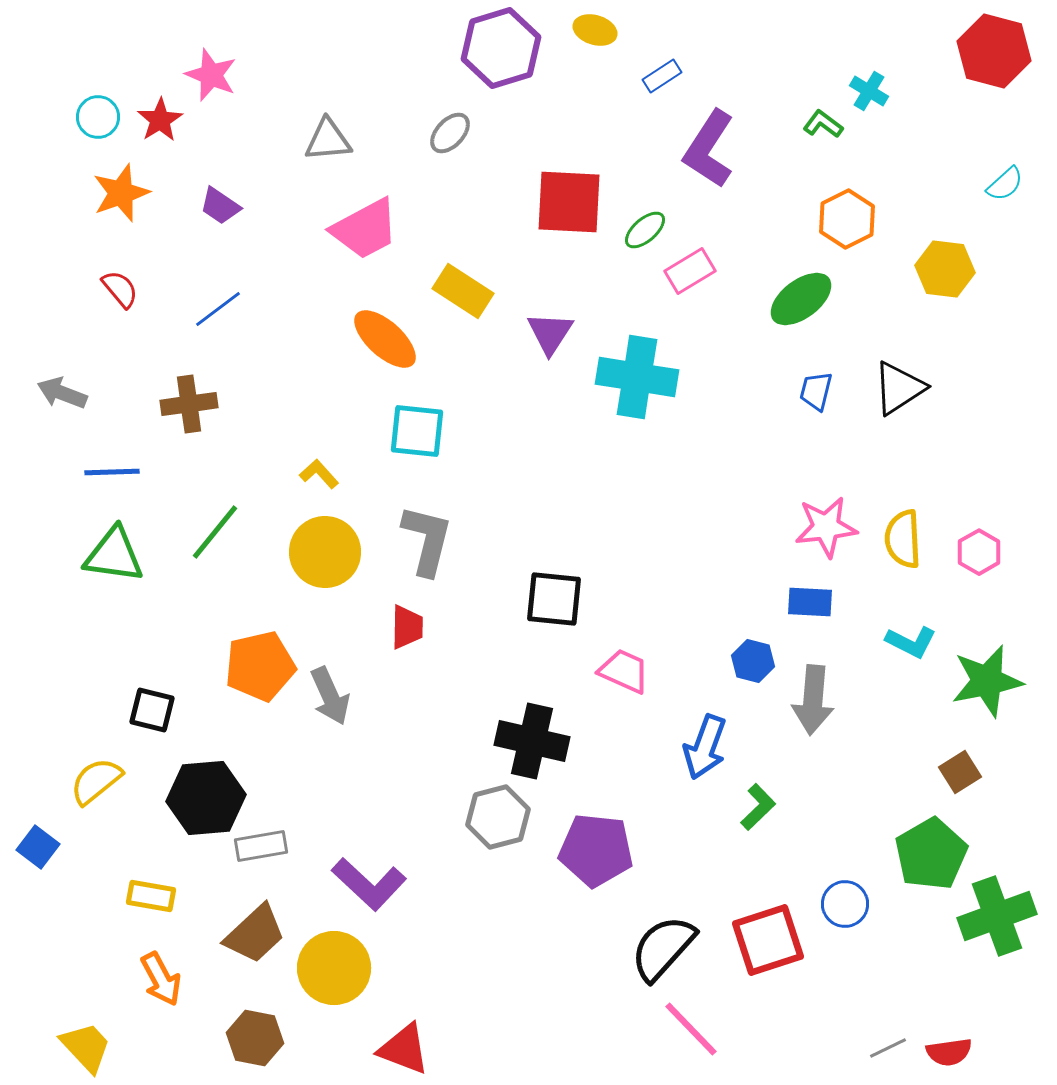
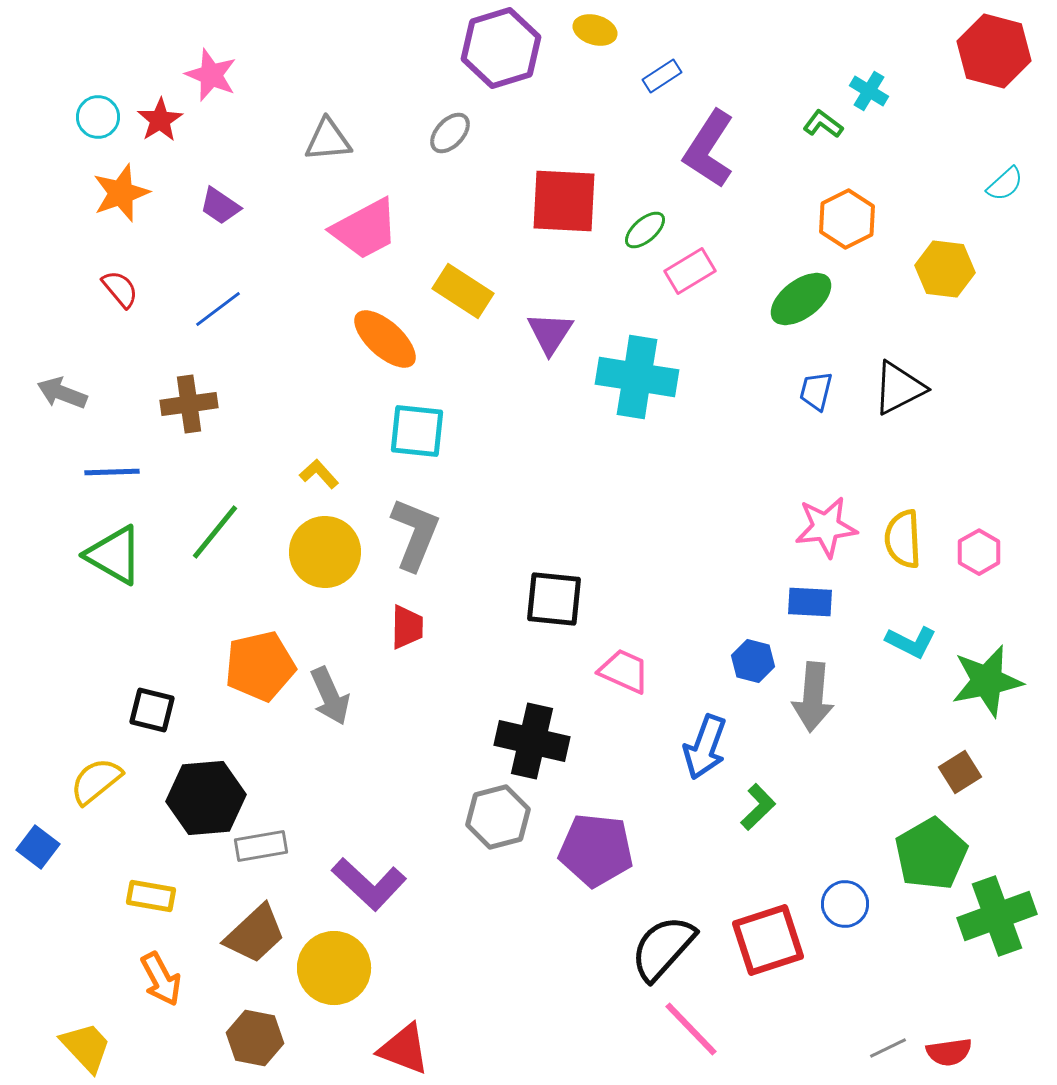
red square at (569, 202): moved 5 px left, 1 px up
black triangle at (899, 388): rotated 6 degrees clockwise
gray L-shape at (427, 540): moved 12 px left, 6 px up; rotated 8 degrees clockwise
green triangle at (114, 555): rotated 22 degrees clockwise
gray arrow at (813, 700): moved 3 px up
